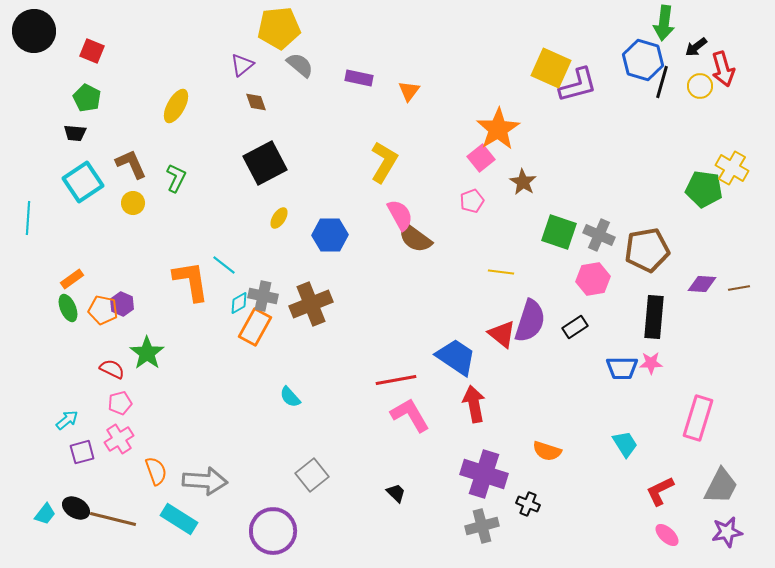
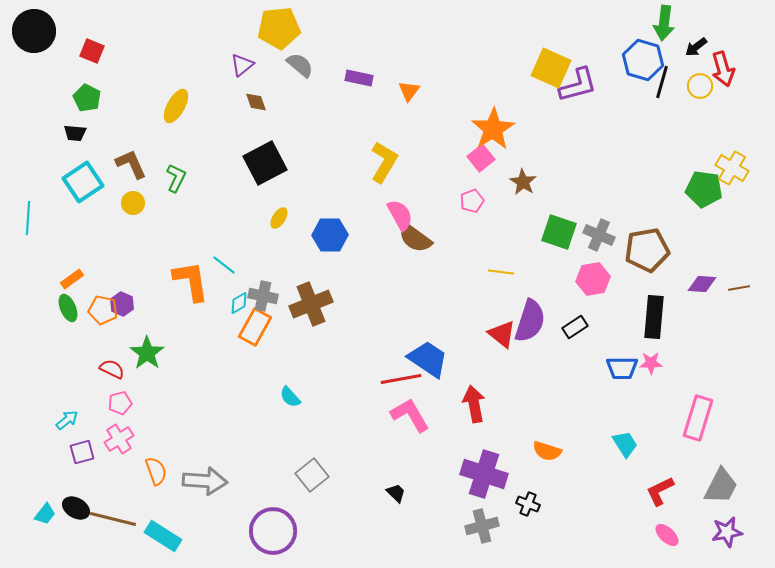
orange star at (498, 129): moved 5 px left
blue trapezoid at (456, 357): moved 28 px left, 2 px down
red line at (396, 380): moved 5 px right, 1 px up
cyan rectangle at (179, 519): moved 16 px left, 17 px down
